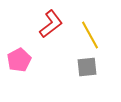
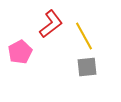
yellow line: moved 6 px left, 1 px down
pink pentagon: moved 1 px right, 8 px up
